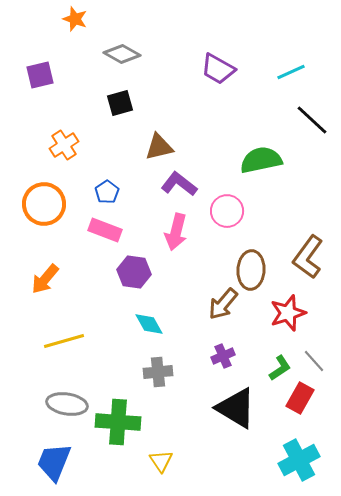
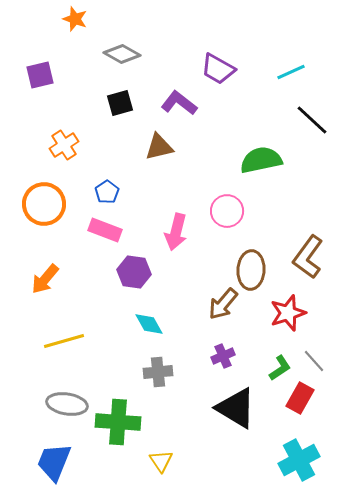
purple L-shape: moved 81 px up
